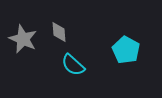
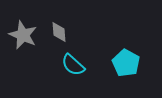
gray star: moved 4 px up
cyan pentagon: moved 13 px down
